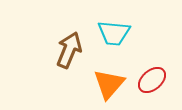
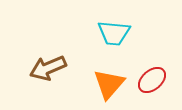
brown arrow: moved 21 px left, 18 px down; rotated 135 degrees counterclockwise
